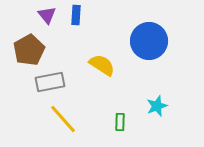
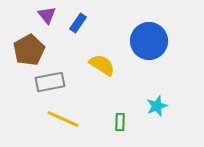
blue rectangle: moved 2 px right, 8 px down; rotated 30 degrees clockwise
yellow line: rotated 24 degrees counterclockwise
